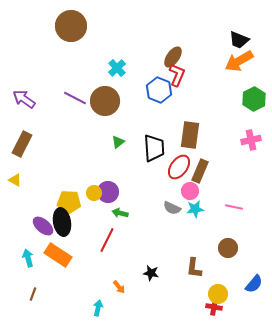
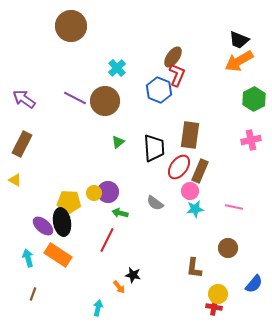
gray semicircle at (172, 208): moved 17 px left, 5 px up; rotated 12 degrees clockwise
black star at (151, 273): moved 18 px left, 2 px down
